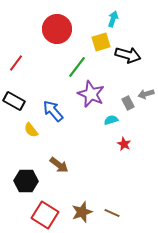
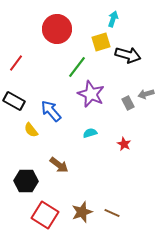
blue arrow: moved 2 px left
cyan semicircle: moved 21 px left, 13 px down
